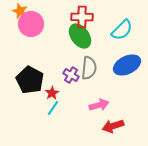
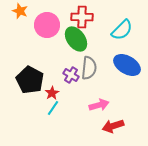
pink circle: moved 16 px right, 1 px down
green ellipse: moved 4 px left, 3 px down
blue ellipse: rotated 56 degrees clockwise
